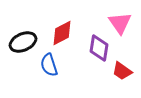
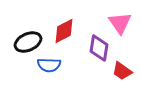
red diamond: moved 2 px right, 2 px up
black ellipse: moved 5 px right
blue semicircle: rotated 70 degrees counterclockwise
